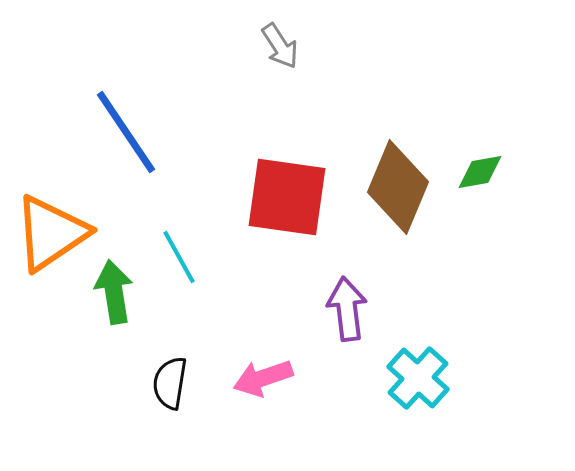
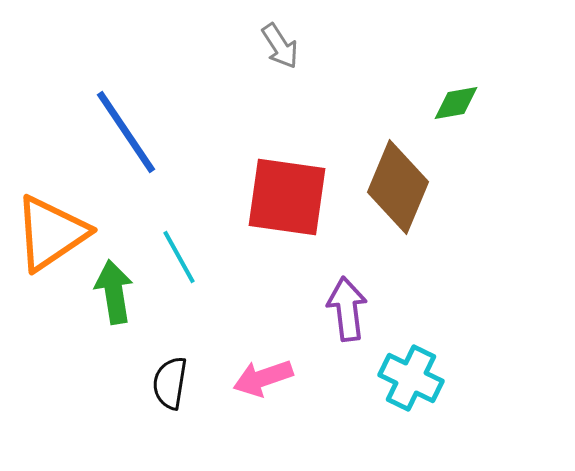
green diamond: moved 24 px left, 69 px up
cyan cross: moved 7 px left; rotated 16 degrees counterclockwise
